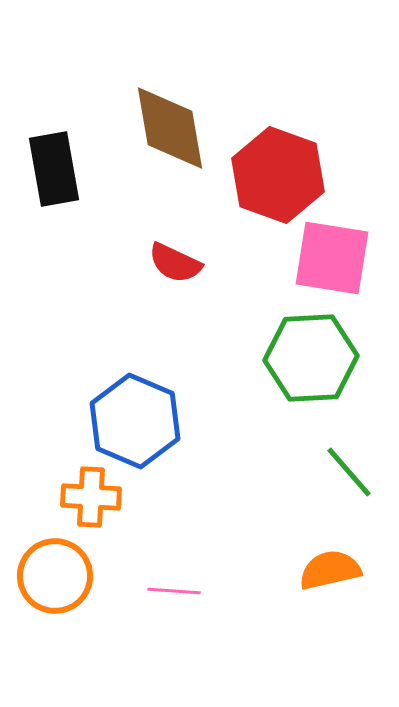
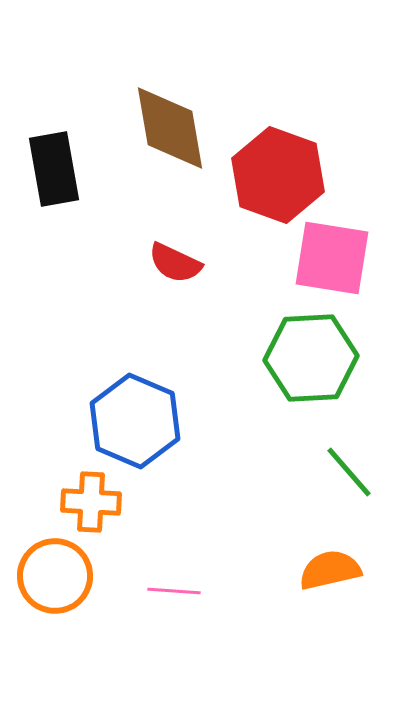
orange cross: moved 5 px down
